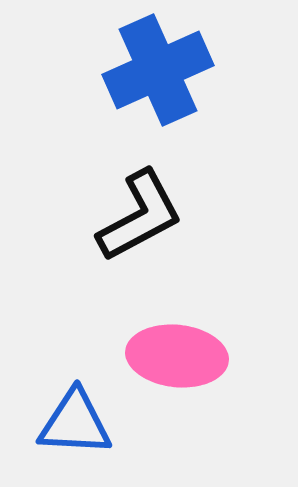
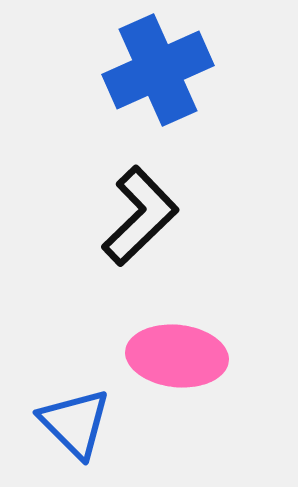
black L-shape: rotated 16 degrees counterclockwise
blue triangle: rotated 42 degrees clockwise
